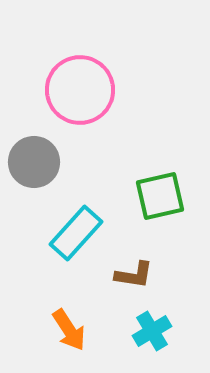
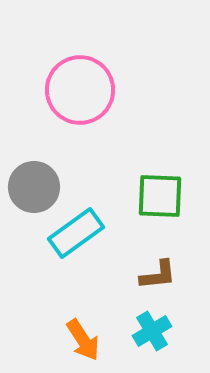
gray circle: moved 25 px down
green square: rotated 15 degrees clockwise
cyan rectangle: rotated 12 degrees clockwise
brown L-shape: moved 24 px right; rotated 15 degrees counterclockwise
orange arrow: moved 14 px right, 10 px down
